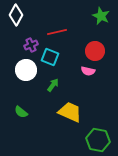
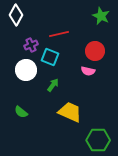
red line: moved 2 px right, 2 px down
green hexagon: rotated 10 degrees counterclockwise
